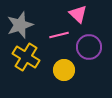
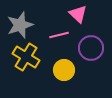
purple circle: moved 2 px right, 1 px down
